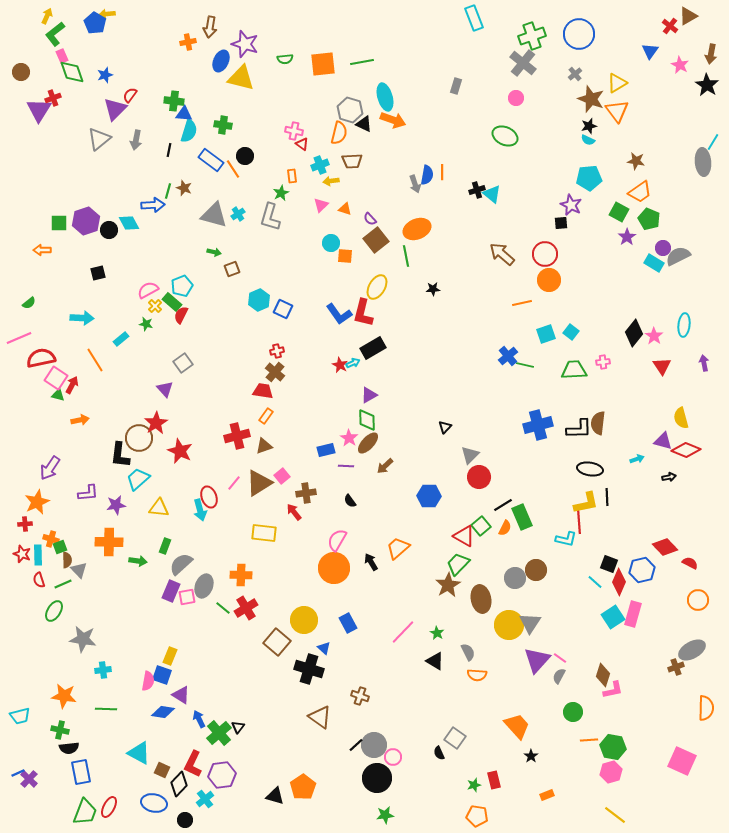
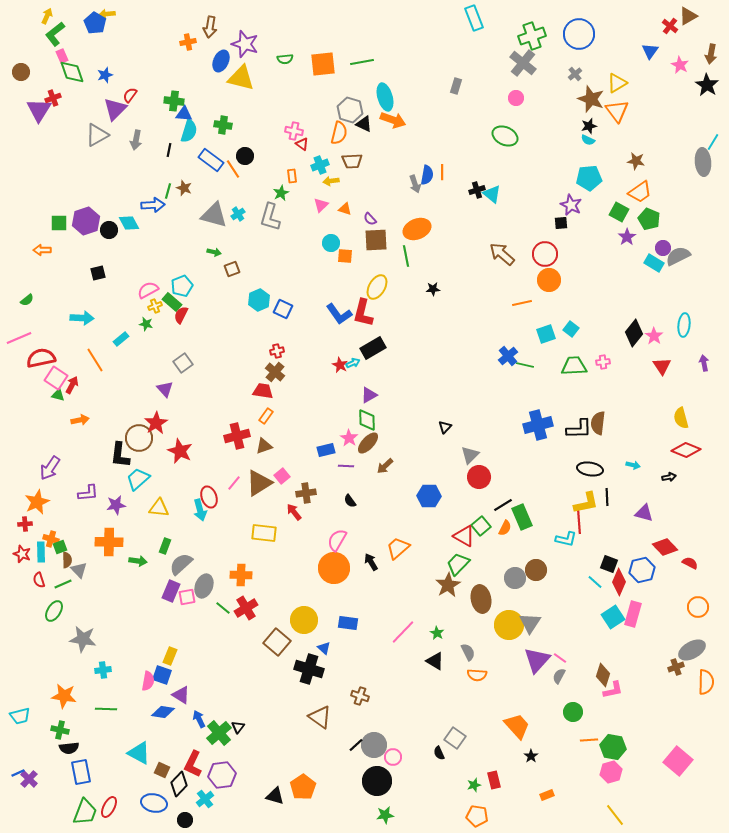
gray triangle at (99, 139): moved 2 px left, 4 px up; rotated 10 degrees clockwise
brown square at (376, 240): rotated 35 degrees clockwise
green semicircle at (29, 303): moved 2 px left, 3 px up
yellow cross at (155, 306): rotated 24 degrees clockwise
cyan square at (571, 332): moved 3 px up
green trapezoid at (574, 370): moved 4 px up
purple triangle at (663, 441): moved 19 px left, 72 px down
cyan arrow at (637, 459): moved 4 px left, 6 px down; rotated 32 degrees clockwise
cyan rectangle at (38, 555): moved 3 px right, 3 px up
orange circle at (698, 600): moved 7 px down
blue rectangle at (348, 623): rotated 54 degrees counterclockwise
orange semicircle at (706, 708): moved 26 px up
pink square at (682, 761): moved 4 px left; rotated 16 degrees clockwise
black circle at (377, 778): moved 3 px down
yellow line at (615, 815): rotated 15 degrees clockwise
